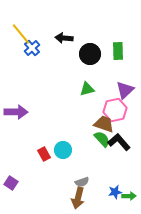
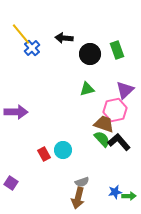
green rectangle: moved 1 px left, 1 px up; rotated 18 degrees counterclockwise
